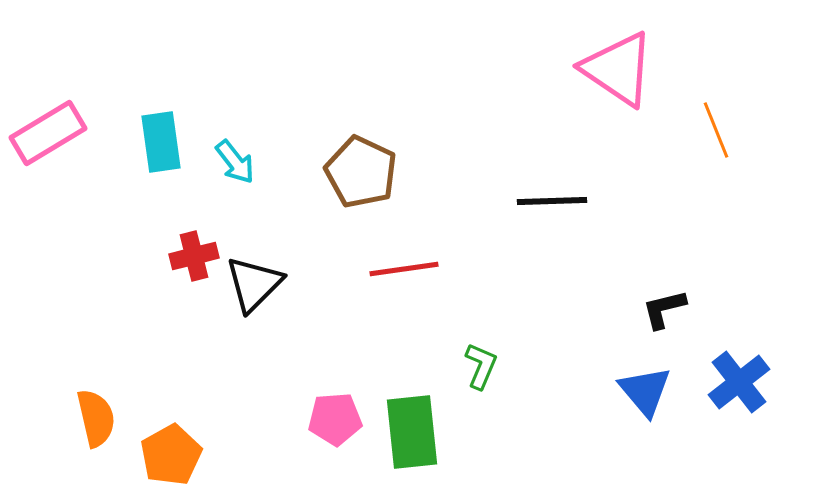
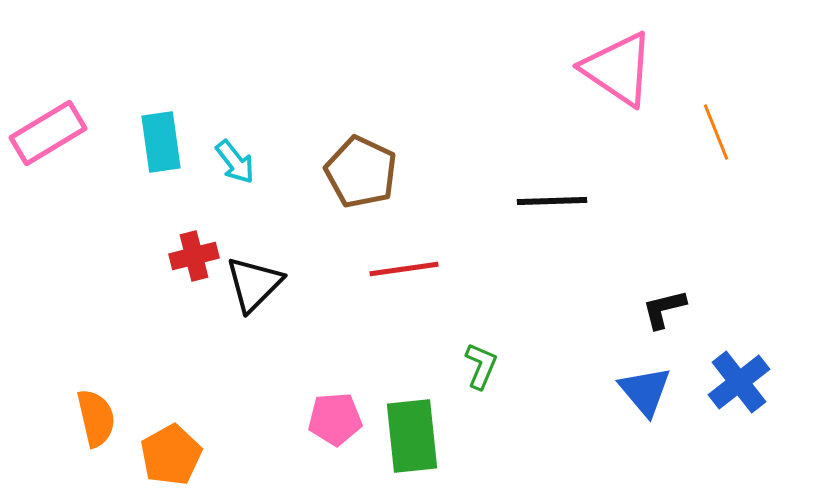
orange line: moved 2 px down
green rectangle: moved 4 px down
